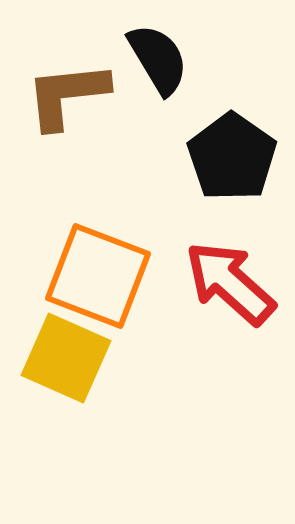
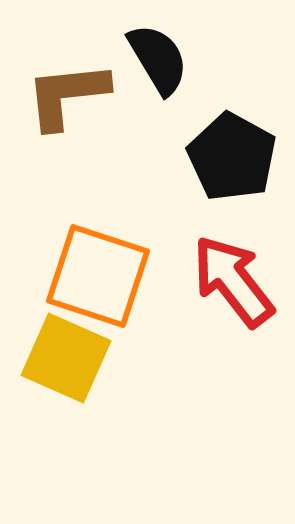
black pentagon: rotated 6 degrees counterclockwise
orange square: rotated 3 degrees counterclockwise
red arrow: moved 3 px right, 2 px up; rotated 10 degrees clockwise
